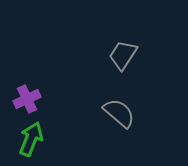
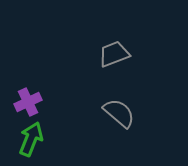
gray trapezoid: moved 9 px left, 1 px up; rotated 36 degrees clockwise
purple cross: moved 1 px right, 3 px down
